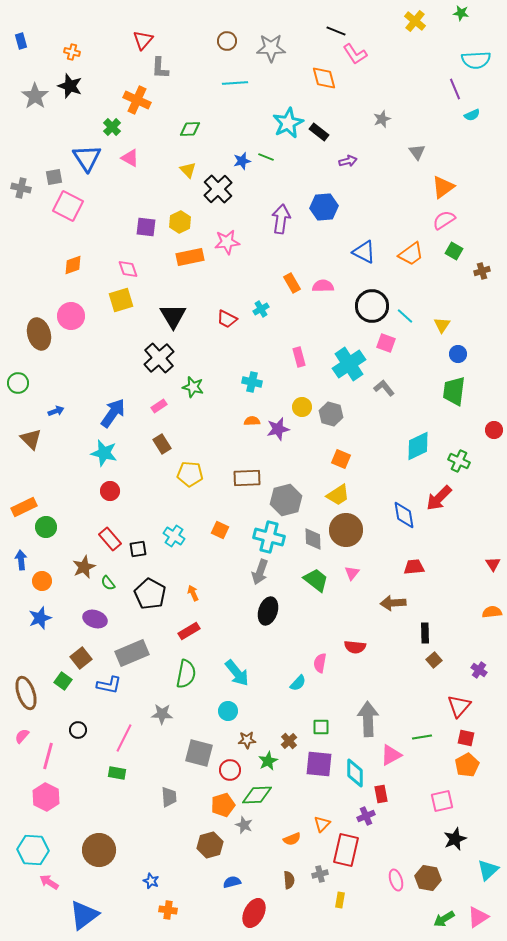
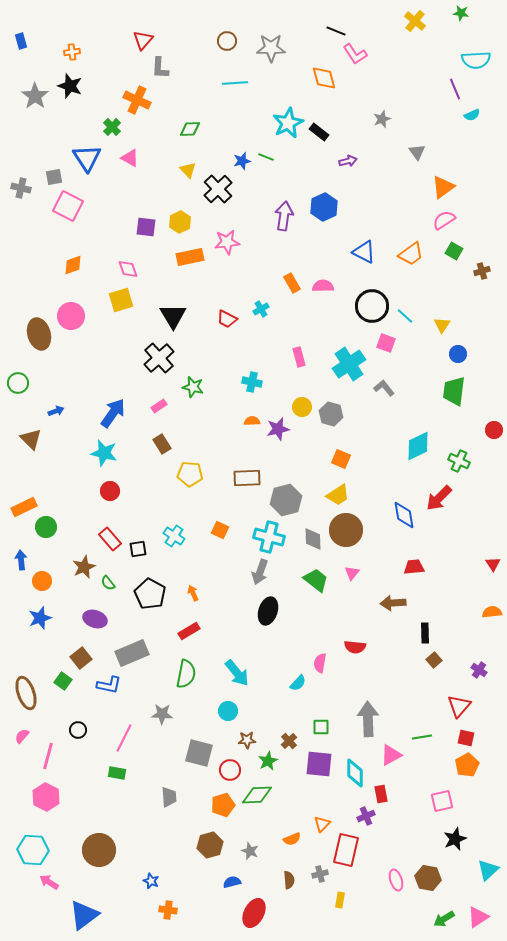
orange cross at (72, 52): rotated 21 degrees counterclockwise
blue hexagon at (324, 207): rotated 20 degrees counterclockwise
purple arrow at (281, 219): moved 3 px right, 3 px up
gray star at (244, 825): moved 6 px right, 26 px down
